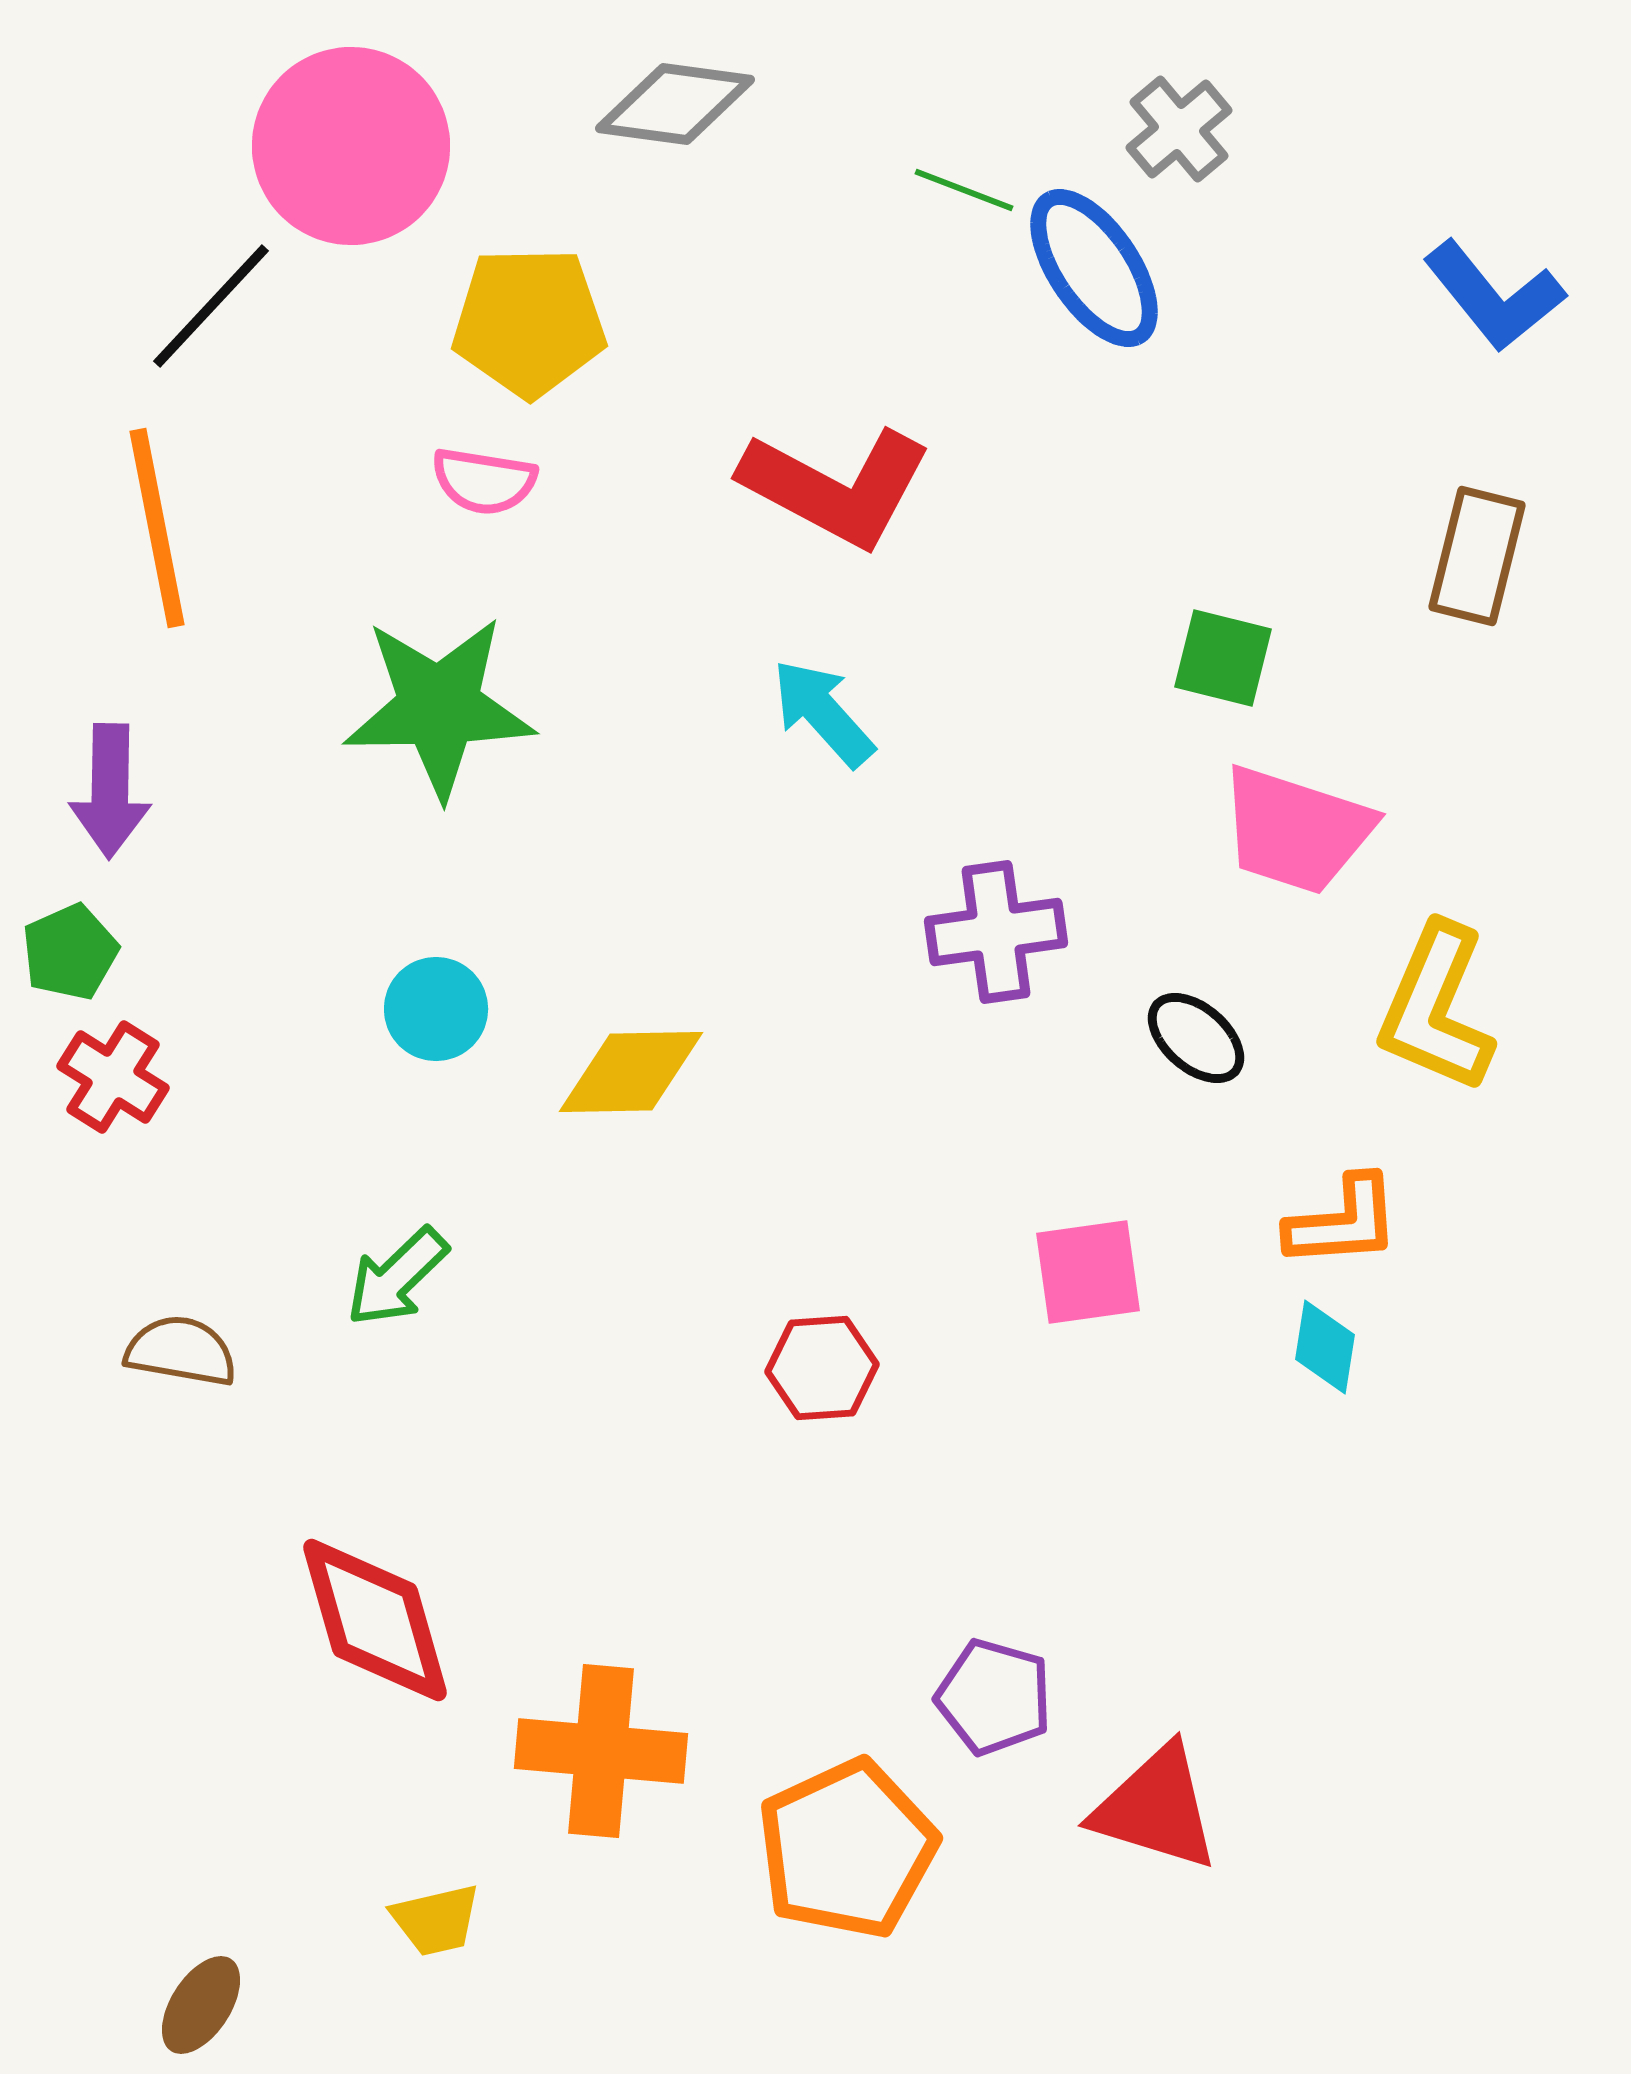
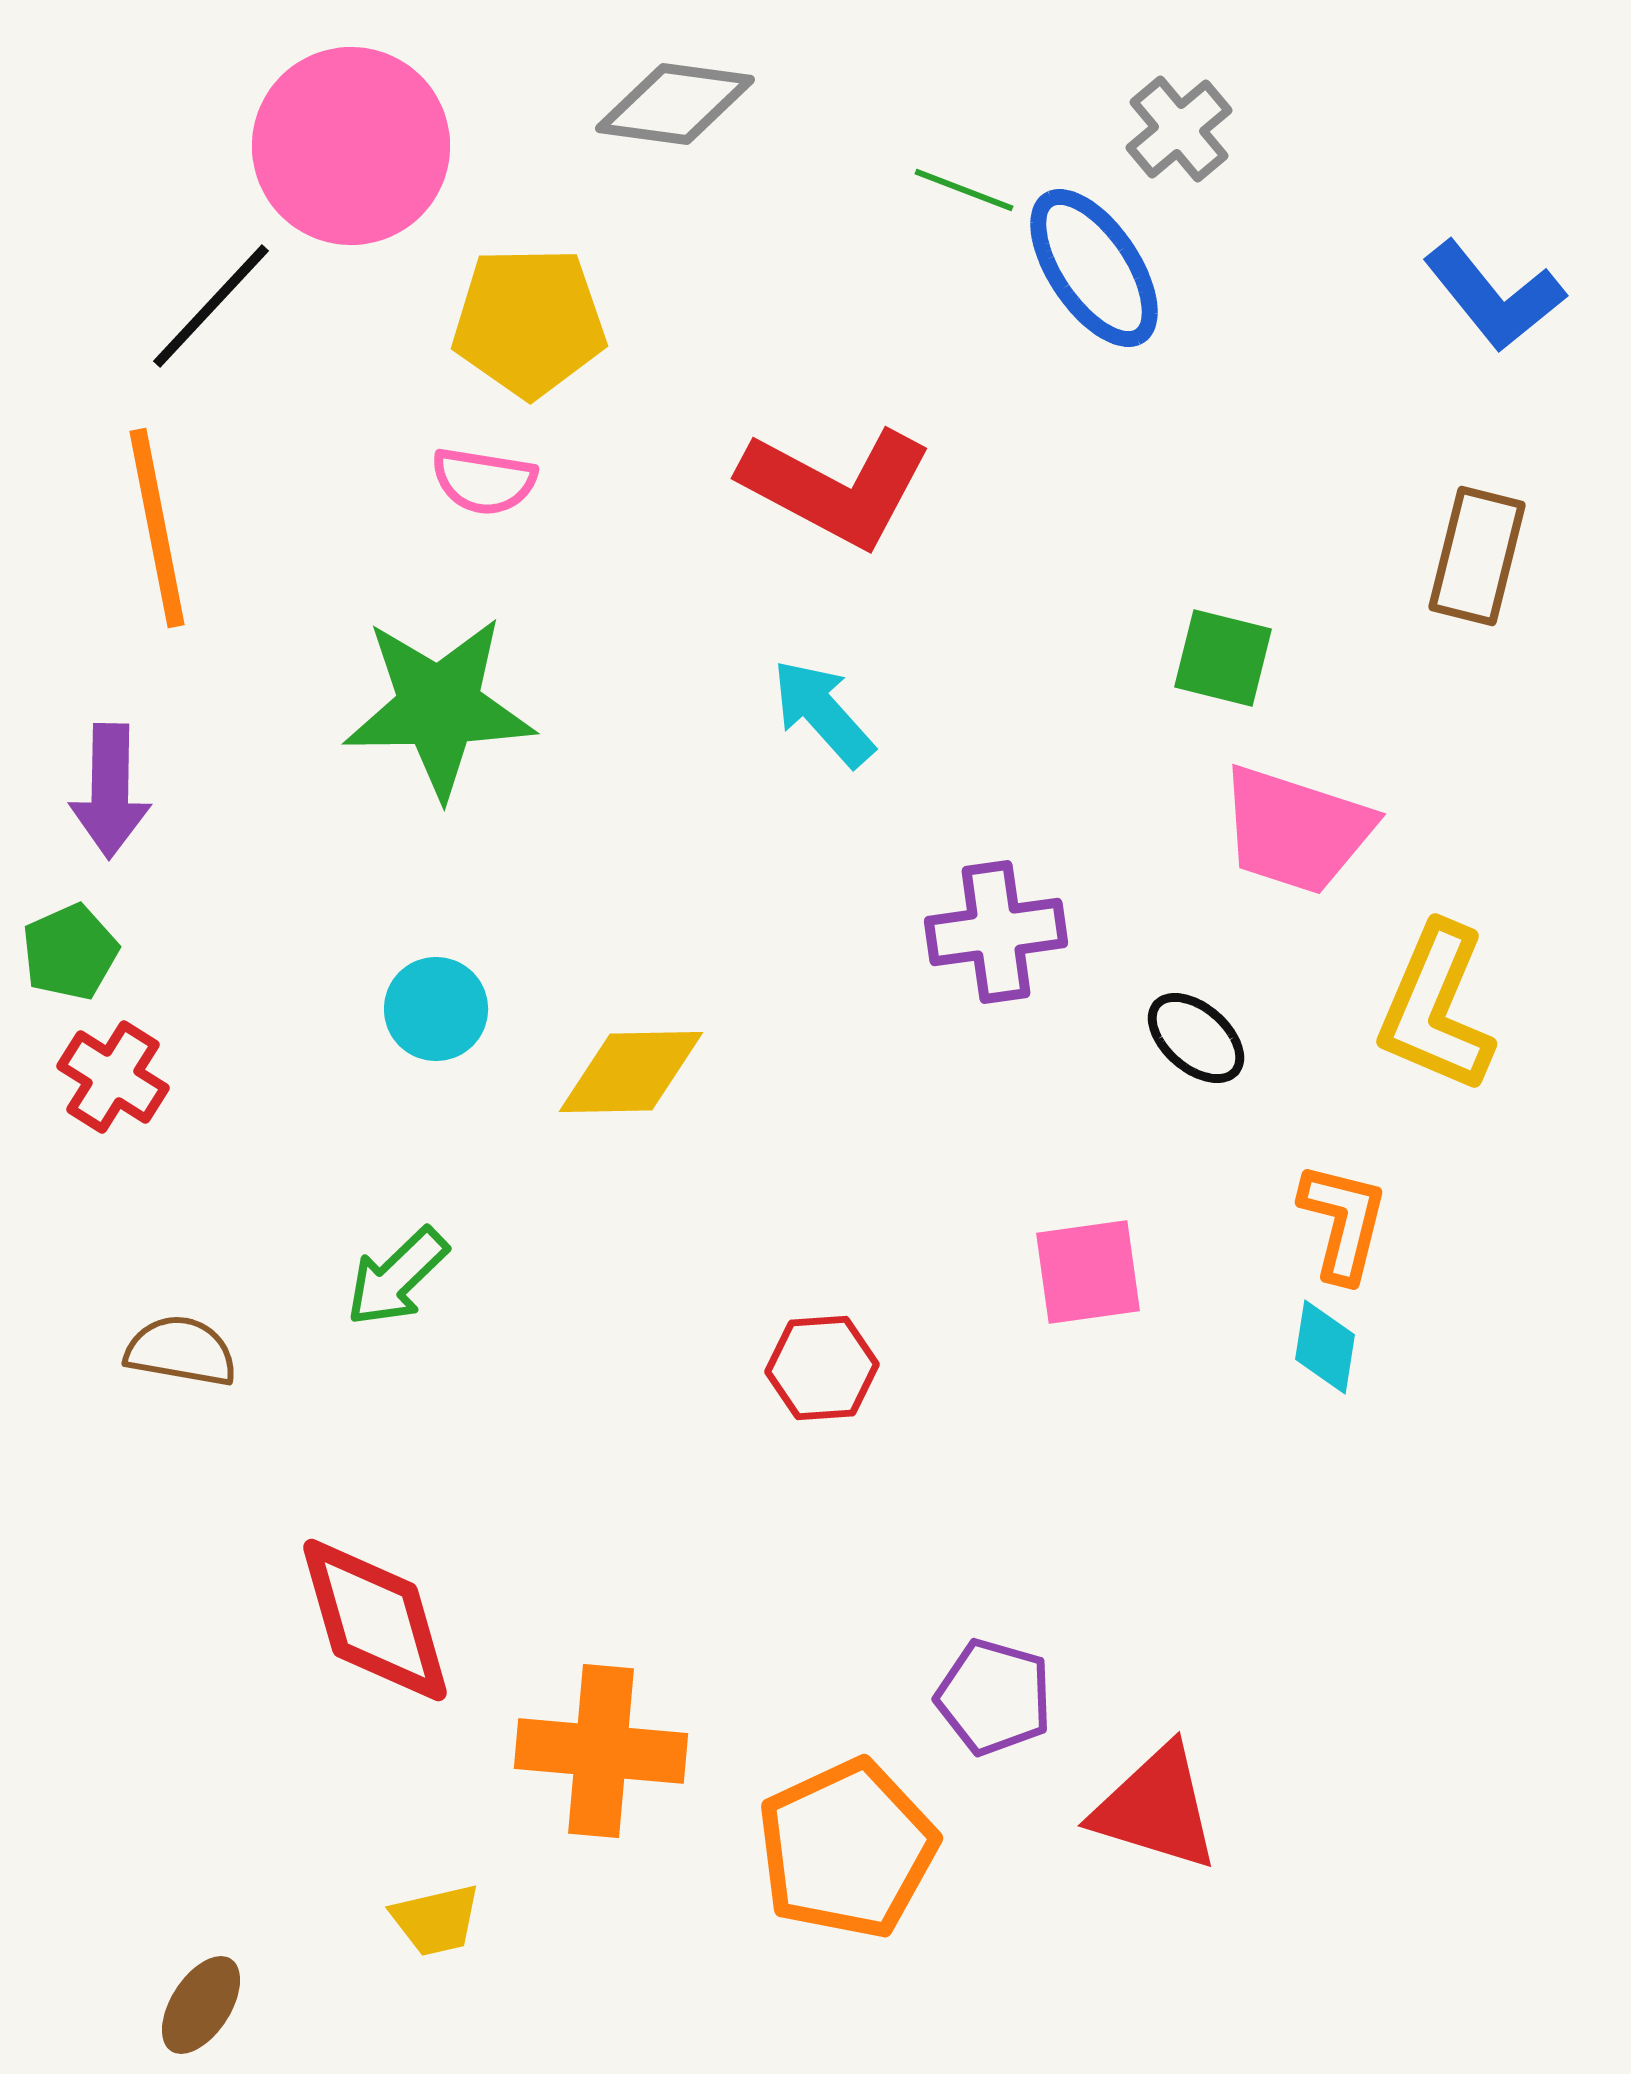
orange L-shape: rotated 72 degrees counterclockwise
